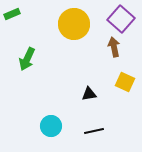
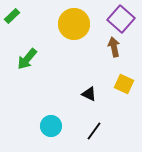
green rectangle: moved 2 px down; rotated 21 degrees counterclockwise
green arrow: rotated 15 degrees clockwise
yellow square: moved 1 px left, 2 px down
black triangle: rotated 35 degrees clockwise
black line: rotated 42 degrees counterclockwise
